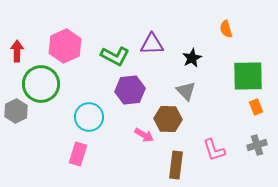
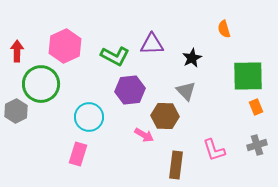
orange semicircle: moved 2 px left
brown hexagon: moved 3 px left, 3 px up
